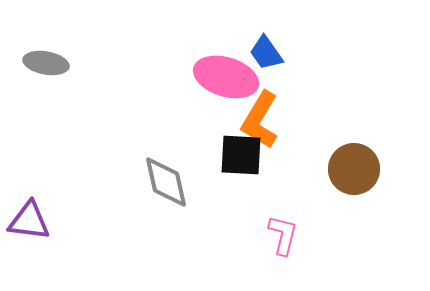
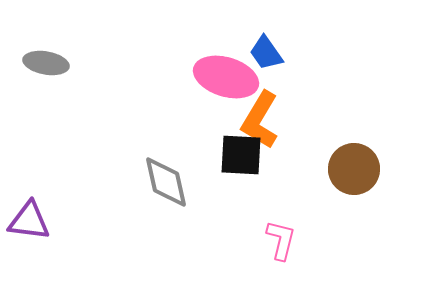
pink L-shape: moved 2 px left, 5 px down
